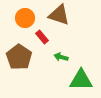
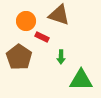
orange circle: moved 1 px right, 3 px down
red rectangle: rotated 24 degrees counterclockwise
green arrow: rotated 104 degrees counterclockwise
